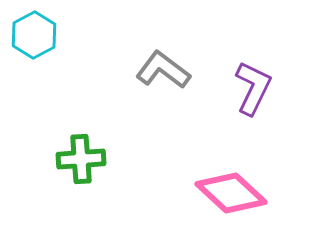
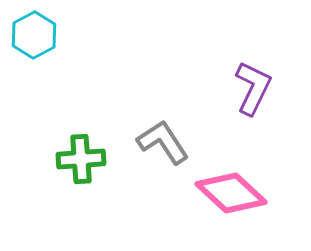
gray L-shape: moved 72 px down; rotated 20 degrees clockwise
